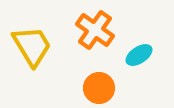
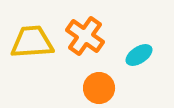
orange cross: moved 10 px left, 6 px down
yellow trapezoid: moved 4 px up; rotated 63 degrees counterclockwise
